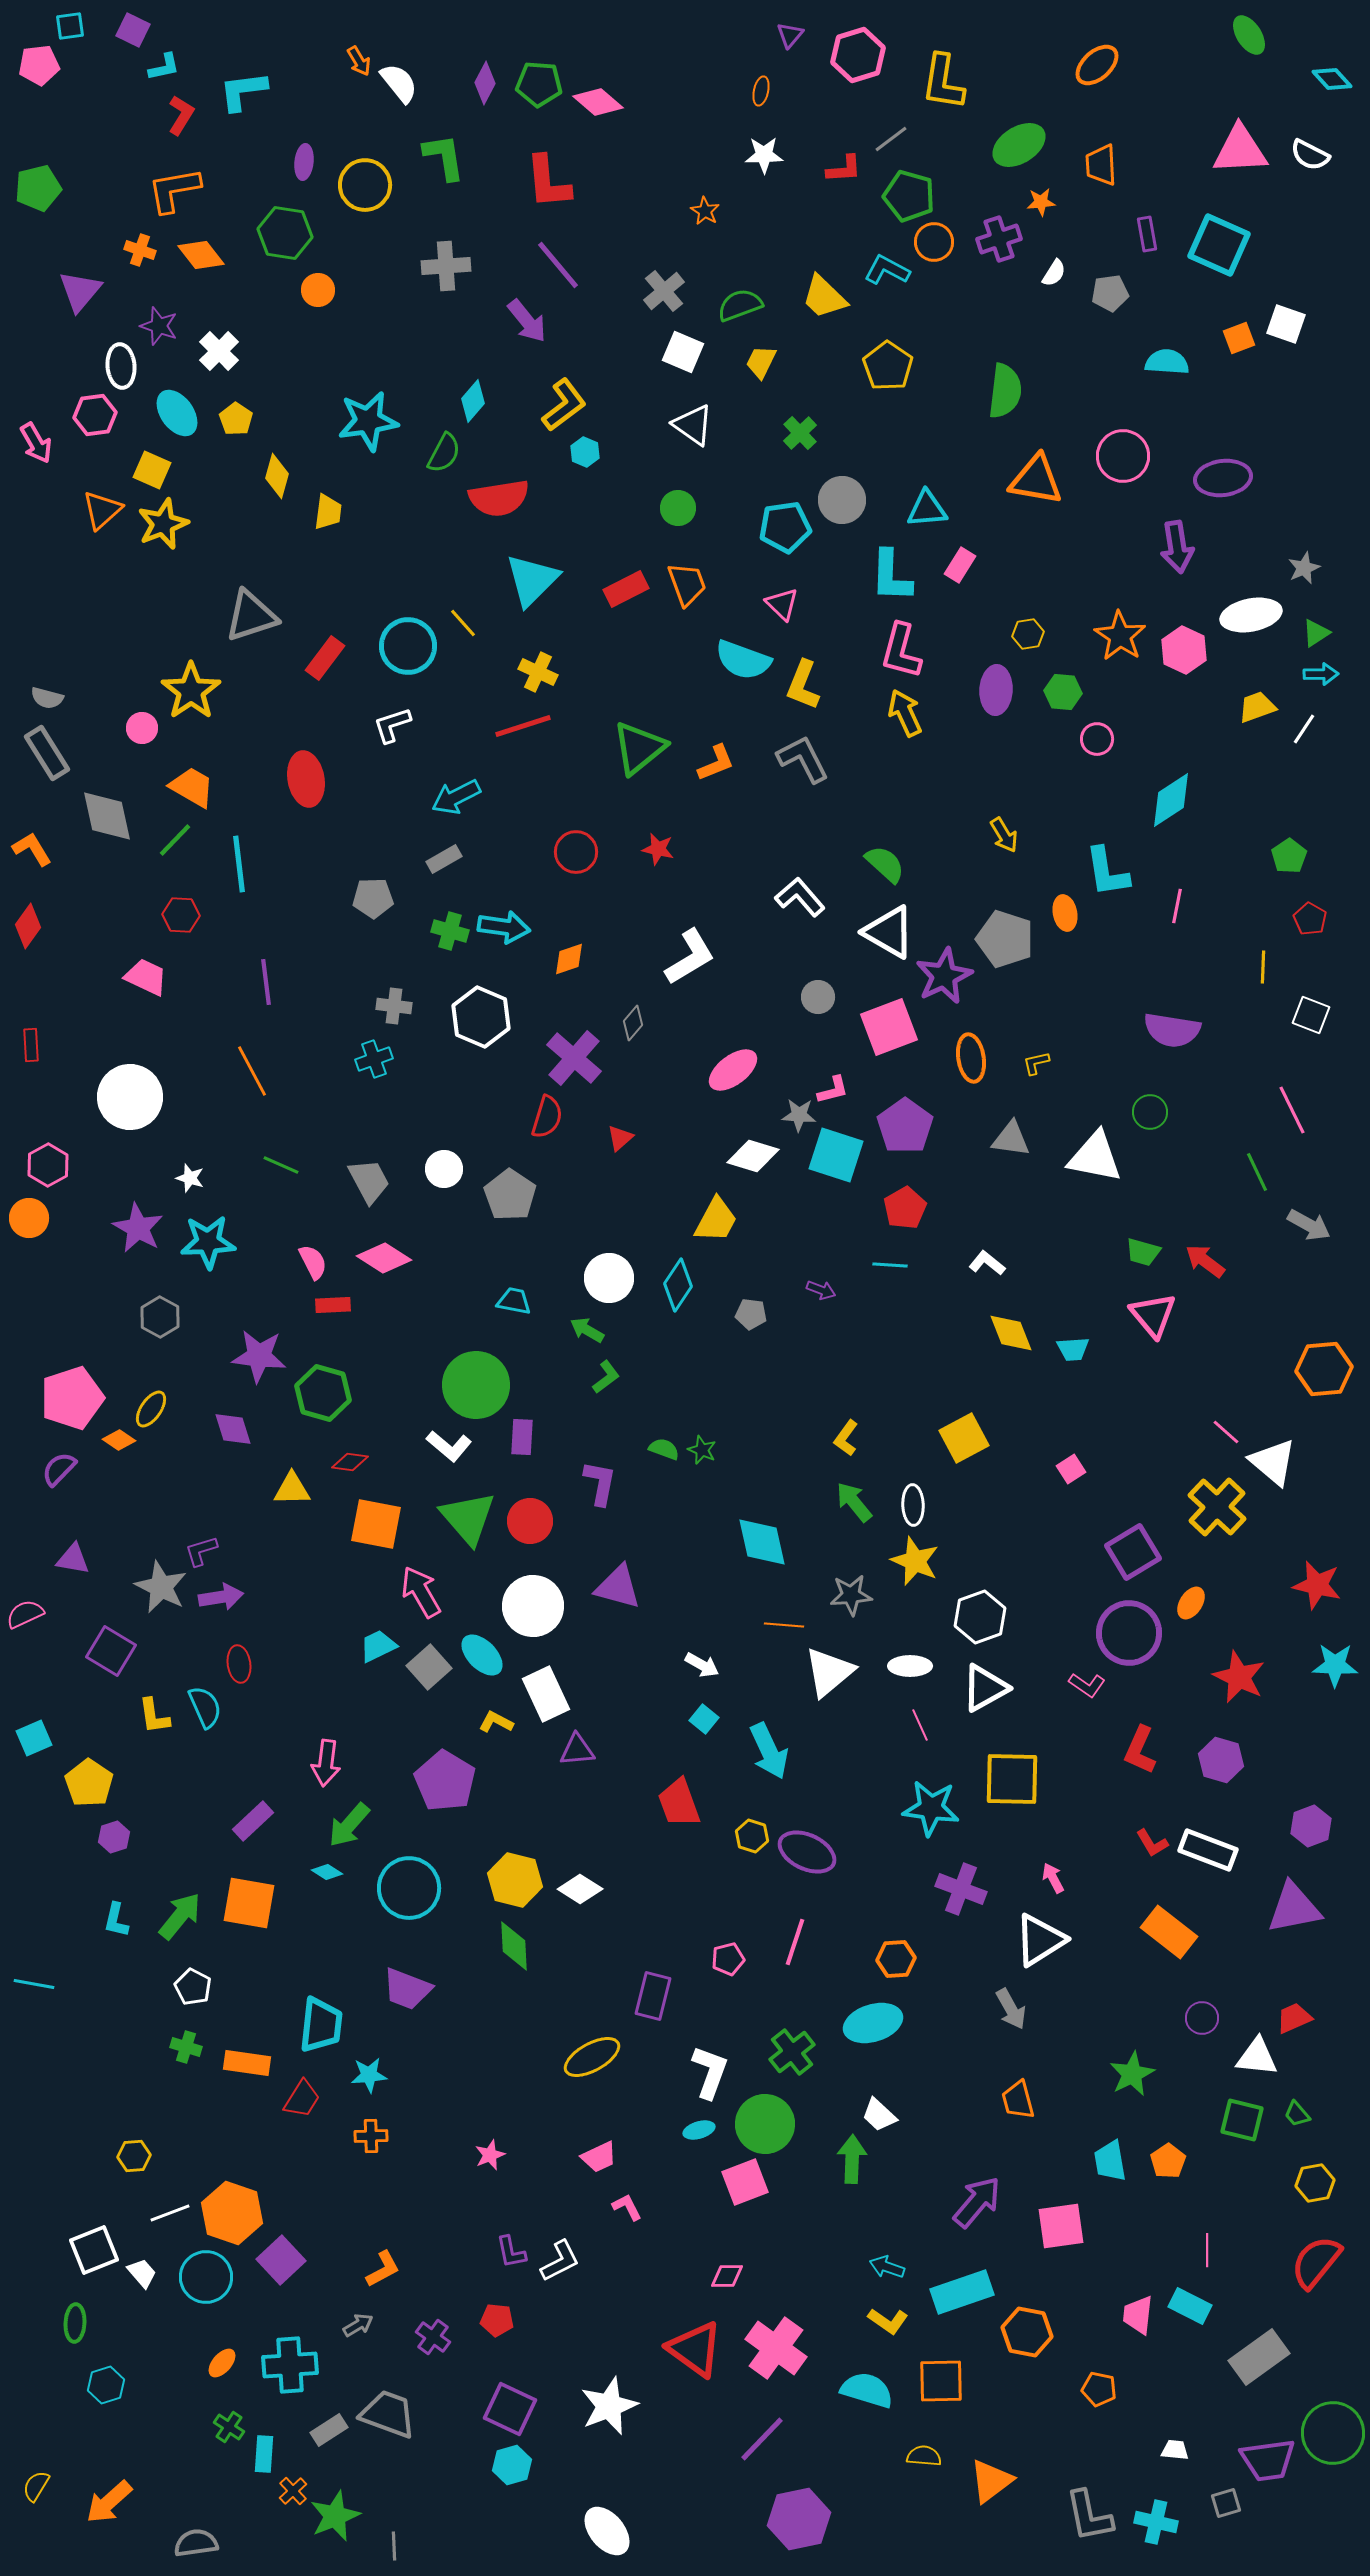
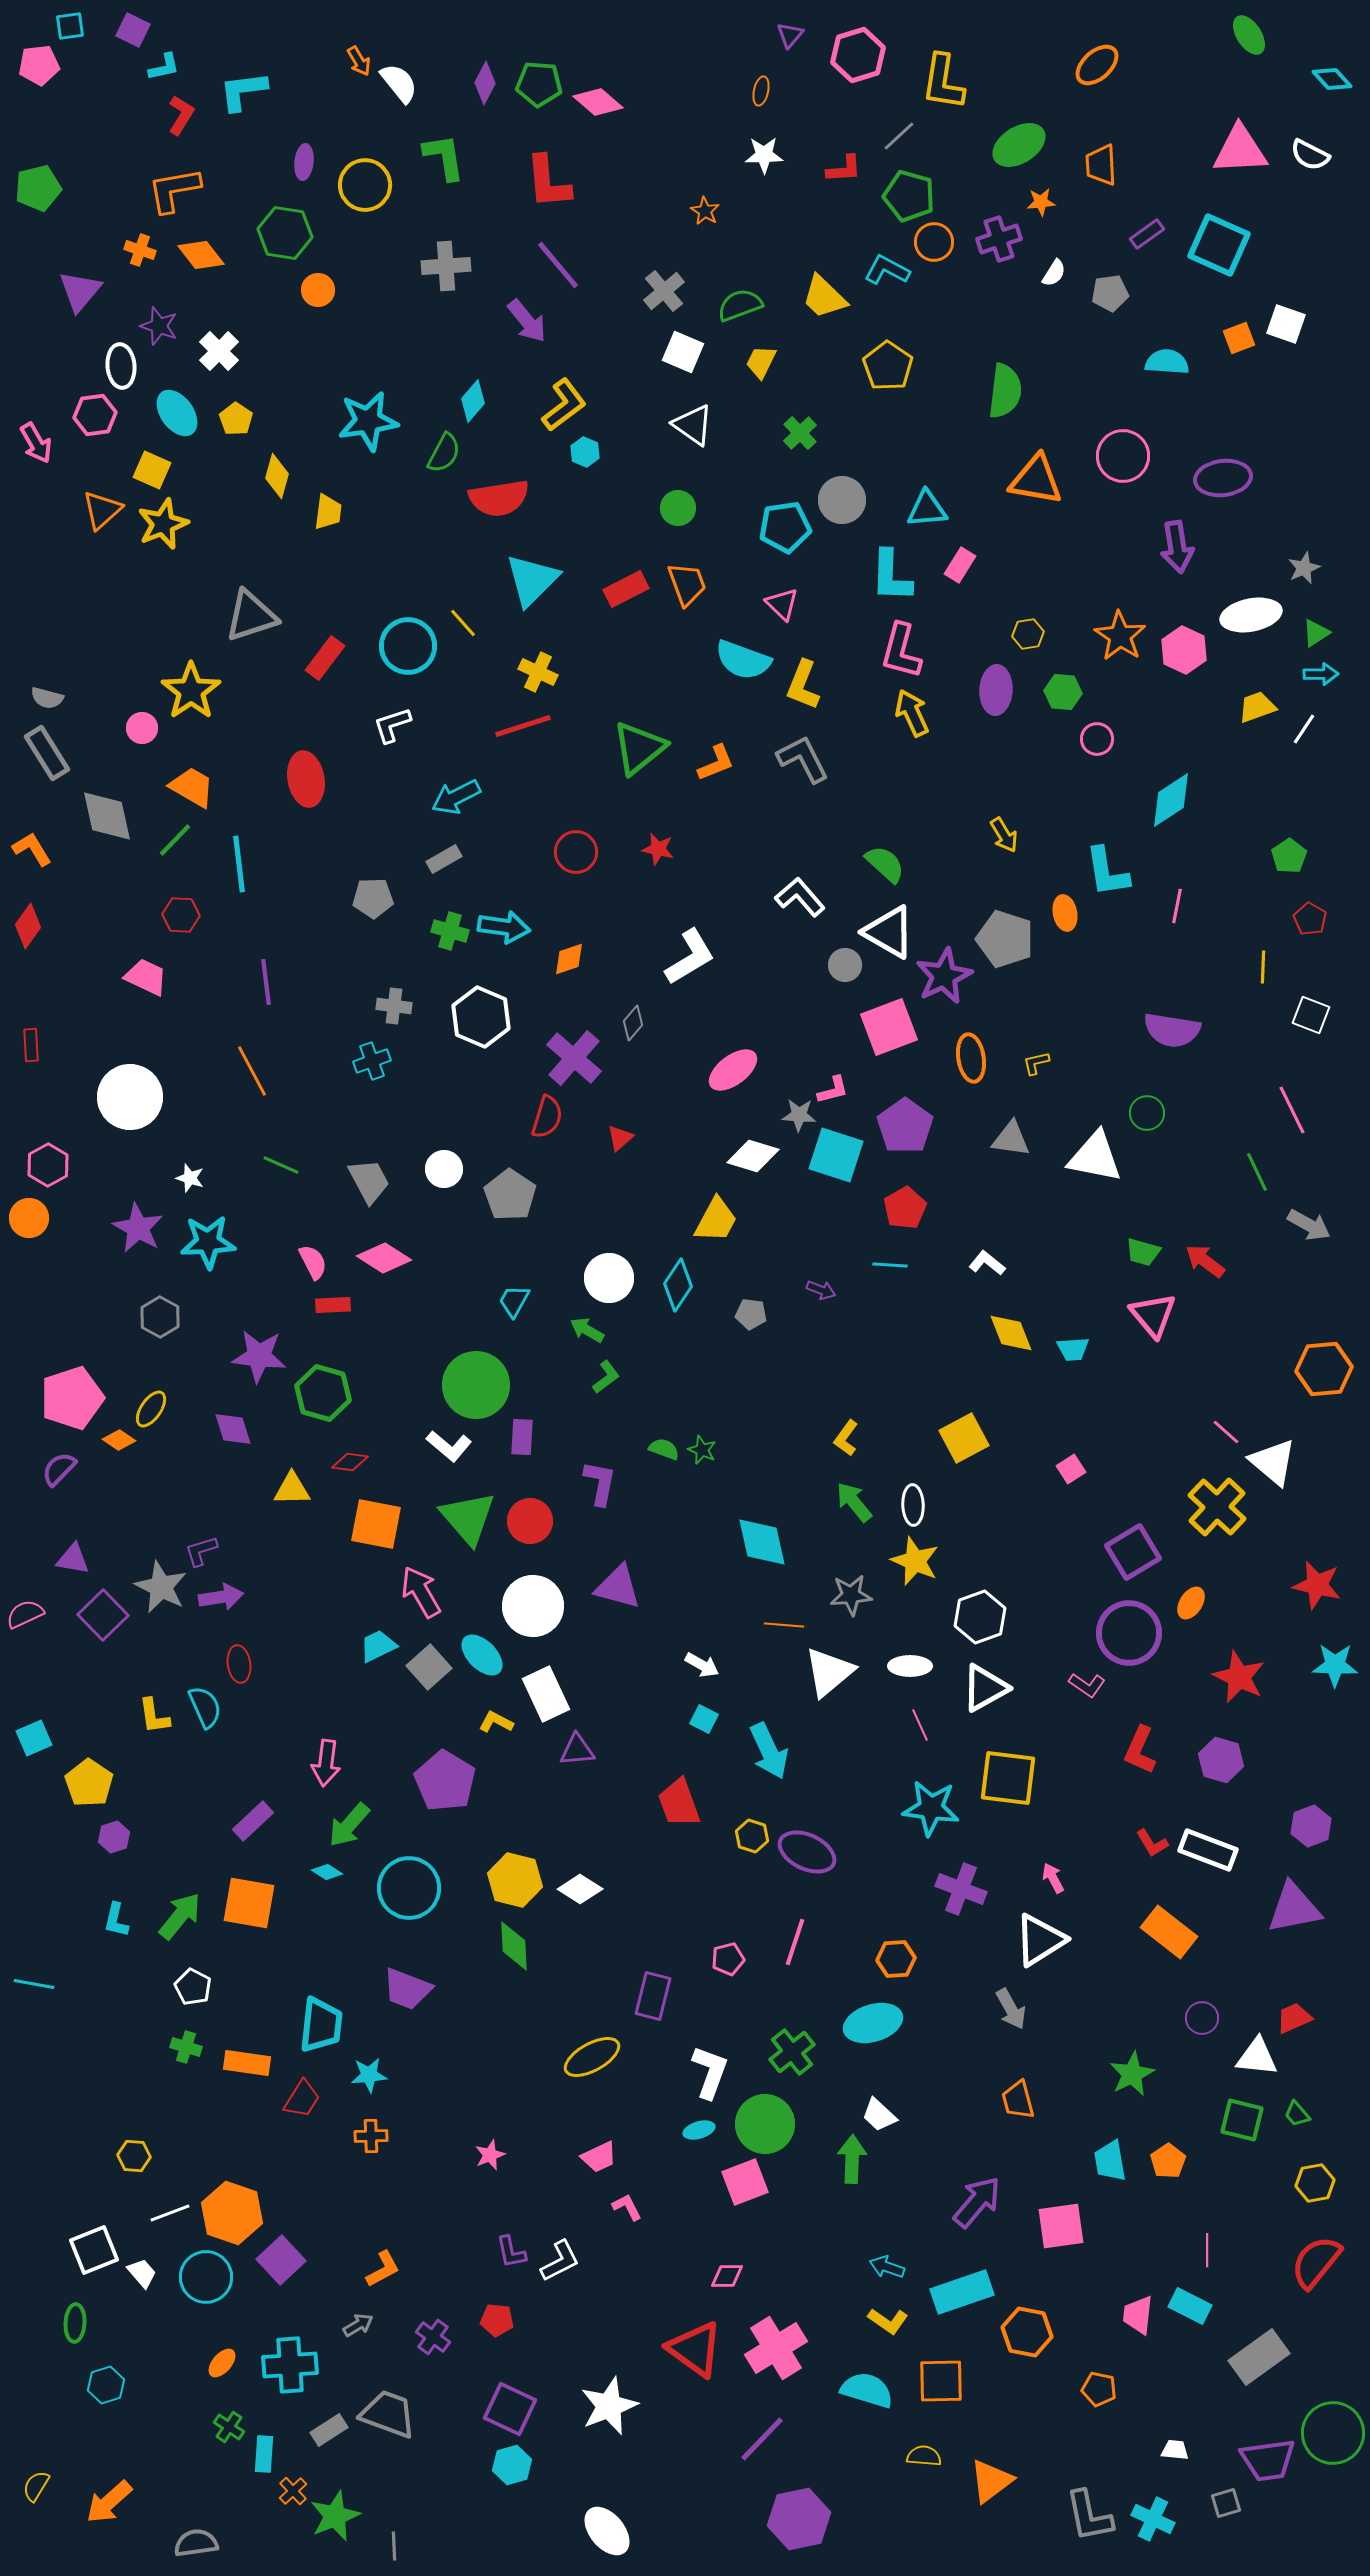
gray line at (891, 139): moved 8 px right, 3 px up; rotated 6 degrees counterclockwise
purple rectangle at (1147, 234): rotated 64 degrees clockwise
yellow arrow at (905, 713): moved 7 px right
gray circle at (818, 997): moved 27 px right, 32 px up
cyan cross at (374, 1059): moved 2 px left, 2 px down
green circle at (1150, 1112): moved 3 px left, 1 px down
cyan trapezoid at (514, 1301): rotated 72 degrees counterclockwise
purple square at (111, 1651): moved 8 px left, 36 px up; rotated 15 degrees clockwise
cyan square at (704, 1719): rotated 12 degrees counterclockwise
yellow square at (1012, 1779): moved 4 px left, 1 px up; rotated 6 degrees clockwise
yellow hexagon at (134, 2156): rotated 8 degrees clockwise
pink cross at (776, 2348): rotated 22 degrees clockwise
cyan cross at (1156, 2522): moved 3 px left, 3 px up; rotated 12 degrees clockwise
